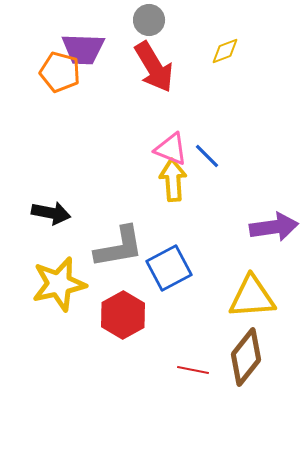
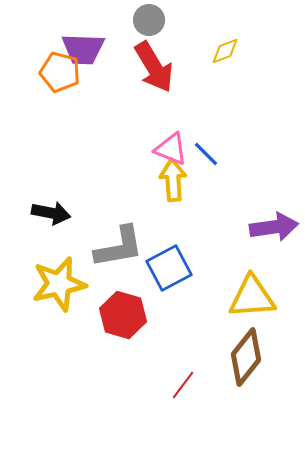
blue line: moved 1 px left, 2 px up
red hexagon: rotated 15 degrees counterclockwise
red line: moved 10 px left, 15 px down; rotated 64 degrees counterclockwise
